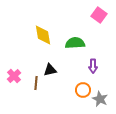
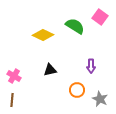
pink square: moved 1 px right, 2 px down
yellow diamond: rotated 55 degrees counterclockwise
green semicircle: moved 17 px up; rotated 36 degrees clockwise
purple arrow: moved 2 px left
pink cross: rotated 16 degrees counterclockwise
brown line: moved 24 px left, 17 px down
orange circle: moved 6 px left
